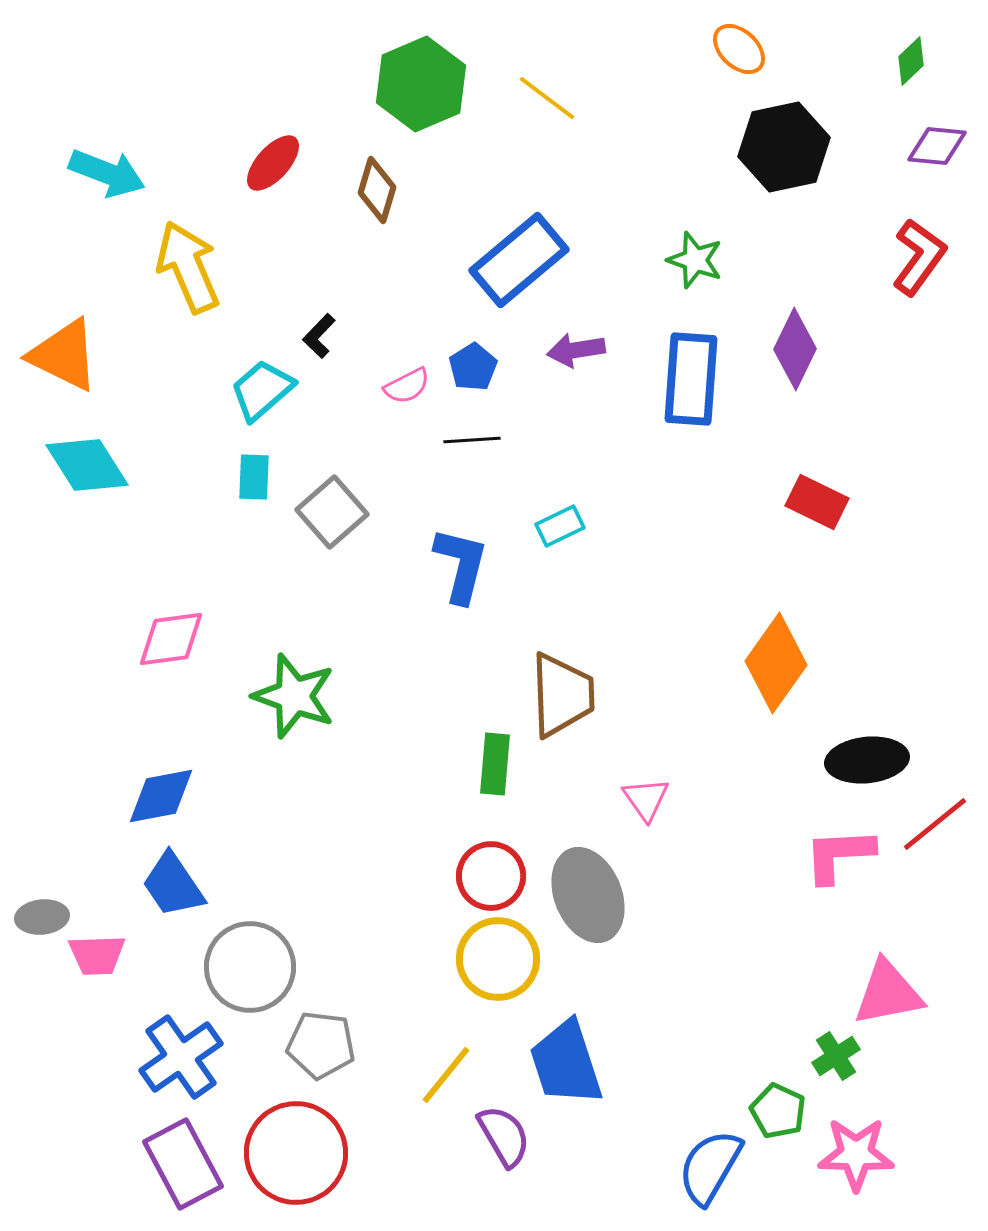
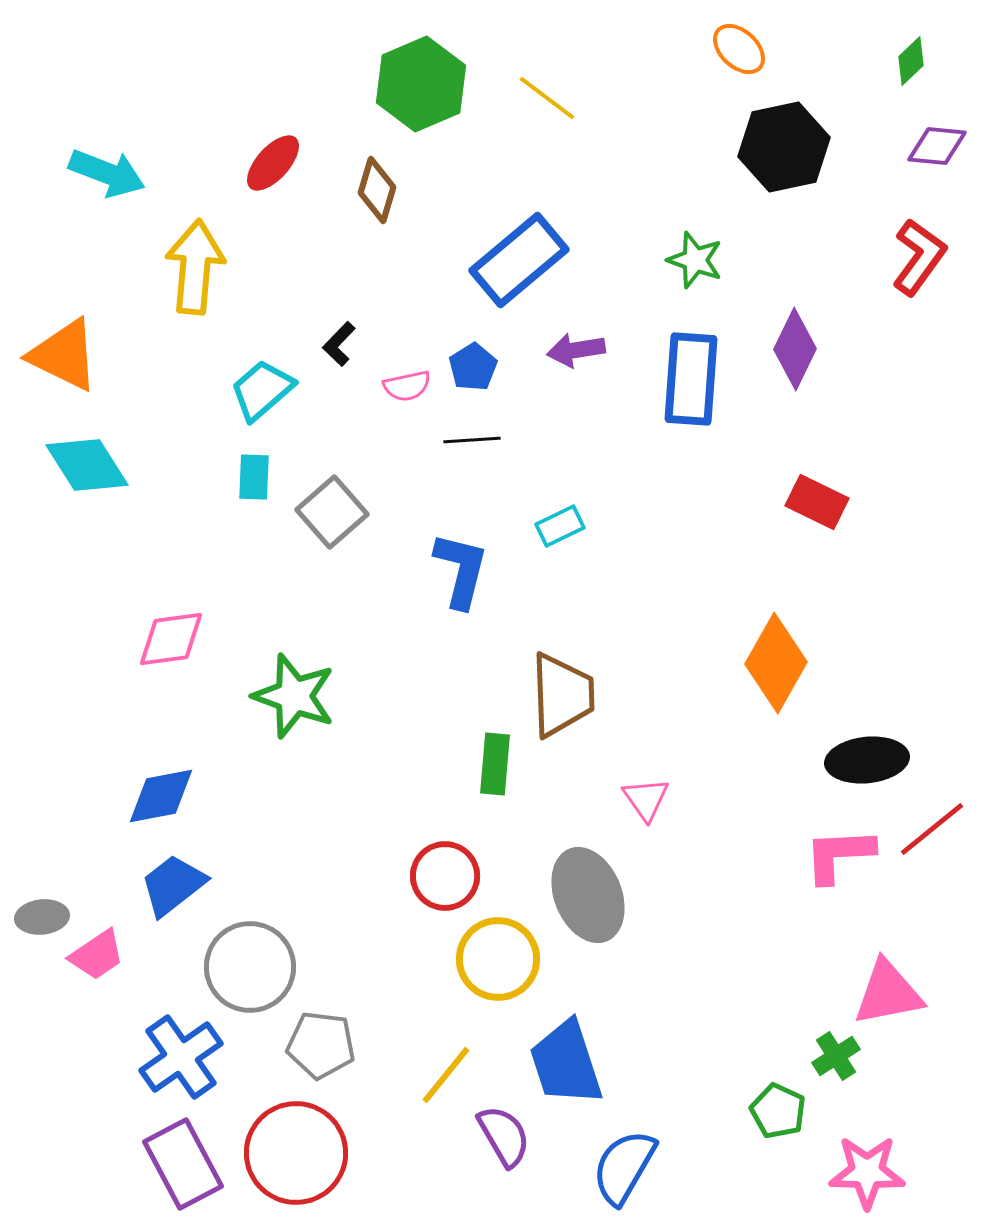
yellow arrow at (188, 267): moved 7 px right; rotated 28 degrees clockwise
black L-shape at (319, 336): moved 20 px right, 8 px down
pink semicircle at (407, 386): rotated 15 degrees clockwise
blue L-shape at (461, 565): moved 5 px down
orange diamond at (776, 663): rotated 6 degrees counterclockwise
red line at (935, 824): moved 3 px left, 5 px down
red circle at (491, 876): moved 46 px left
blue trapezoid at (173, 885): rotated 86 degrees clockwise
pink trapezoid at (97, 955): rotated 32 degrees counterclockwise
pink star at (856, 1154): moved 11 px right, 18 px down
blue semicircle at (710, 1167): moved 86 px left
